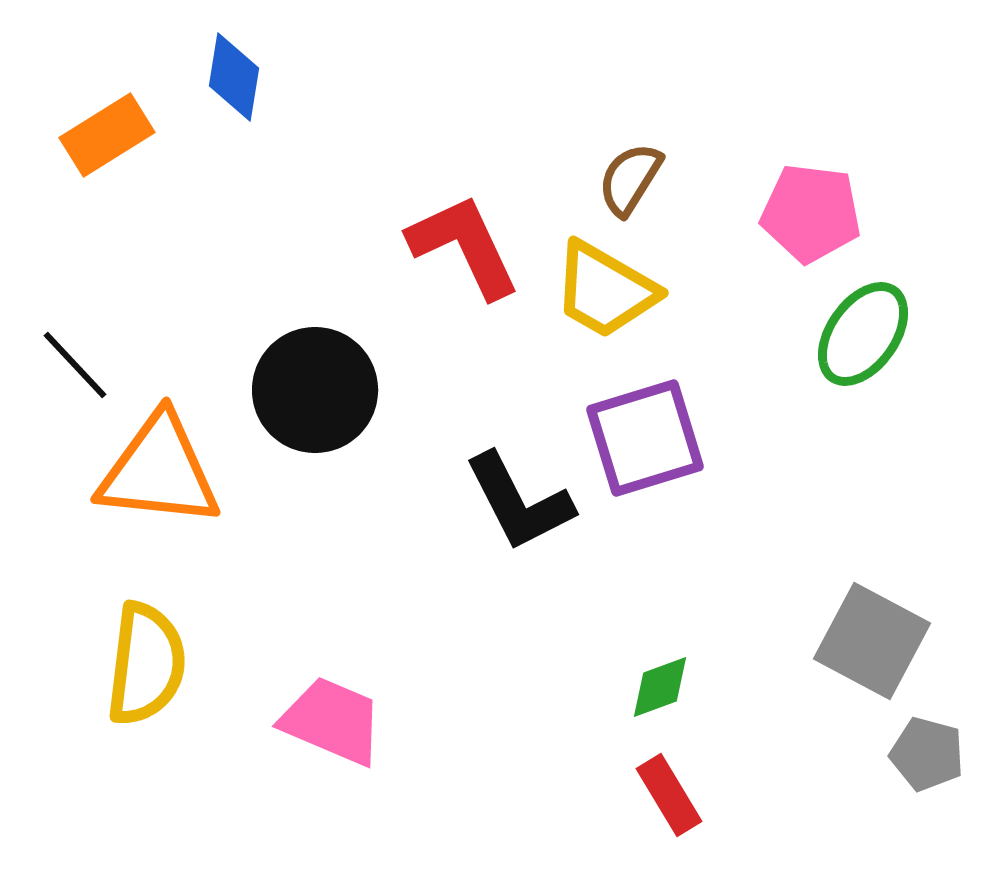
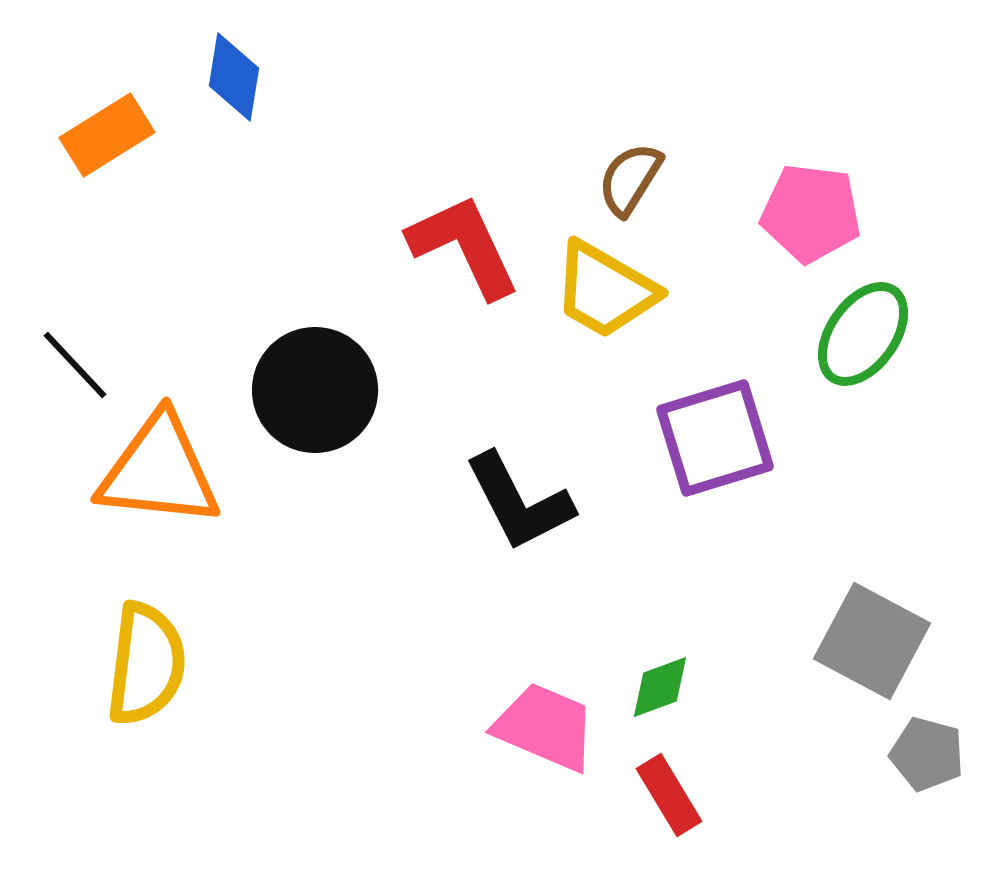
purple square: moved 70 px right
pink trapezoid: moved 213 px right, 6 px down
